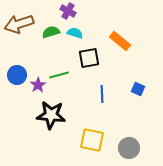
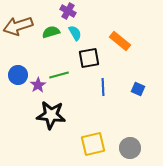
brown arrow: moved 1 px left, 2 px down
cyan semicircle: rotated 42 degrees clockwise
blue circle: moved 1 px right
blue line: moved 1 px right, 7 px up
yellow square: moved 1 px right, 4 px down; rotated 25 degrees counterclockwise
gray circle: moved 1 px right
